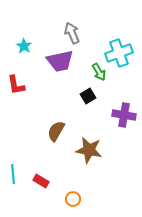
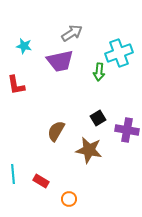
gray arrow: rotated 80 degrees clockwise
cyan star: rotated 21 degrees counterclockwise
green arrow: rotated 36 degrees clockwise
black square: moved 10 px right, 22 px down
purple cross: moved 3 px right, 15 px down
orange circle: moved 4 px left
